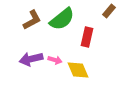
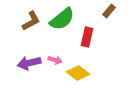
brown L-shape: moved 1 px left, 1 px down
purple arrow: moved 2 px left, 4 px down
yellow diamond: moved 3 px down; rotated 30 degrees counterclockwise
